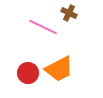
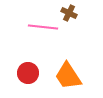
pink line: rotated 20 degrees counterclockwise
orange trapezoid: moved 9 px right, 7 px down; rotated 84 degrees clockwise
